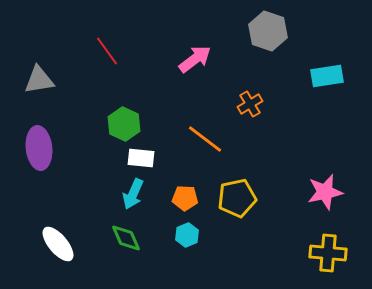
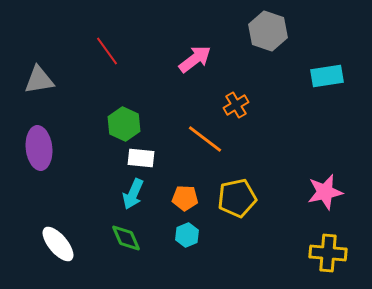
orange cross: moved 14 px left, 1 px down
